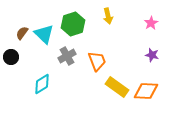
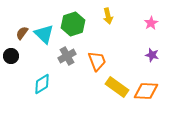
black circle: moved 1 px up
